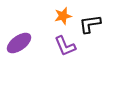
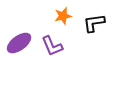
black L-shape: moved 4 px right, 1 px up
purple L-shape: moved 13 px left
